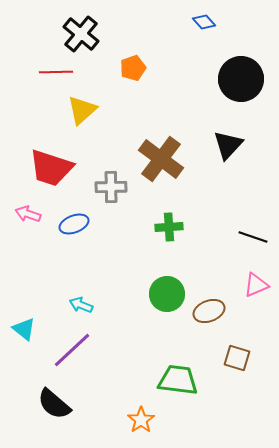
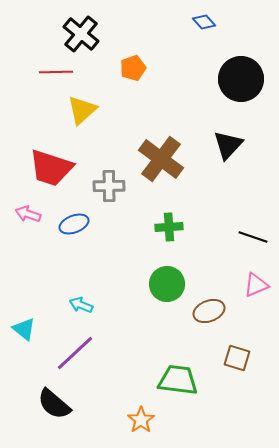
gray cross: moved 2 px left, 1 px up
green circle: moved 10 px up
purple line: moved 3 px right, 3 px down
